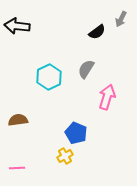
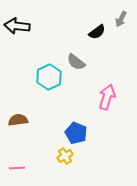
gray semicircle: moved 10 px left, 7 px up; rotated 84 degrees counterclockwise
